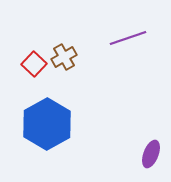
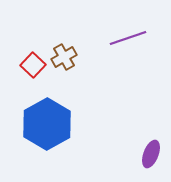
red square: moved 1 px left, 1 px down
